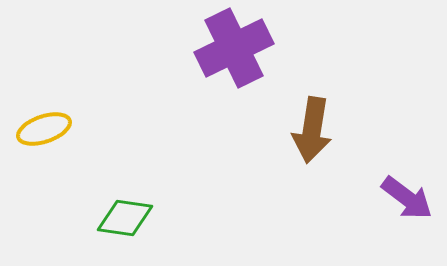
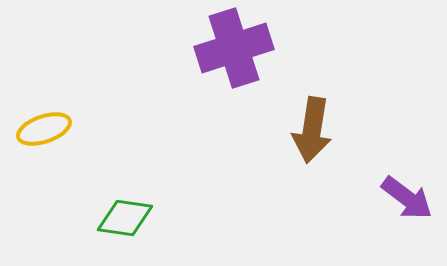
purple cross: rotated 8 degrees clockwise
